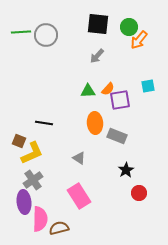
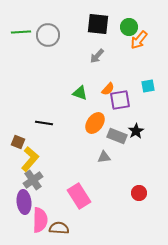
gray circle: moved 2 px right
green triangle: moved 8 px left, 2 px down; rotated 21 degrees clockwise
orange ellipse: rotated 40 degrees clockwise
brown square: moved 1 px left, 1 px down
yellow L-shape: moved 2 px left, 6 px down; rotated 25 degrees counterclockwise
gray triangle: moved 25 px right, 1 px up; rotated 40 degrees counterclockwise
black star: moved 10 px right, 39 px up
pink semicircle: moved 1 px down
brown semicircle: rotated 18 degrees clockwise
